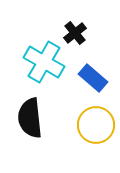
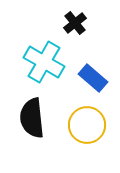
black cross: moved 10 px up
black semicircle: moved 2 px right
yellow circle: moved 9 px left
